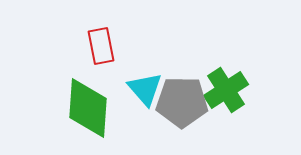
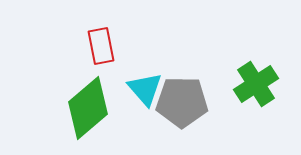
green cross: moved 30 px right, 6 px up
green diamond: rotated 46 degrees clockwise
